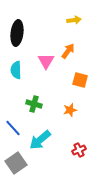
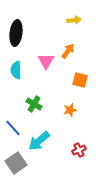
black ellipse: moved 1 px left
green cross: rotated 14 degrees clockwise
cyan arrow: moved 1 px left, 1 px down
